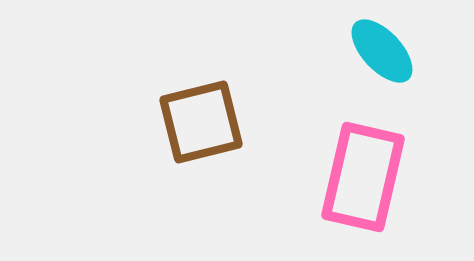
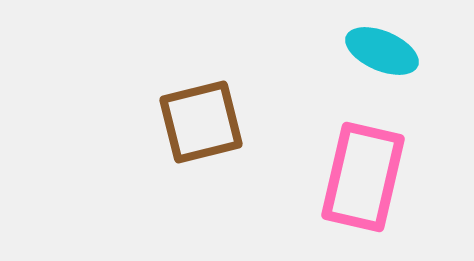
cyan ellipse: rotated 24 degrees counterclockwise
